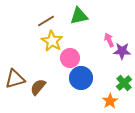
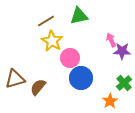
pink arrow: moved 2 px right
